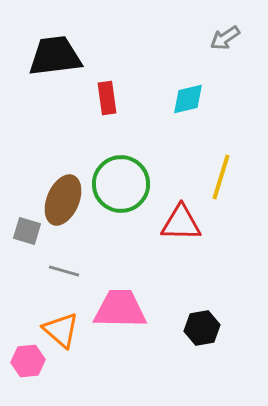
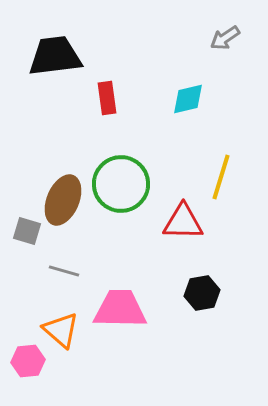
red triangle: moved 2 px right, 1 px up
black hexagon: moved 35 px up
